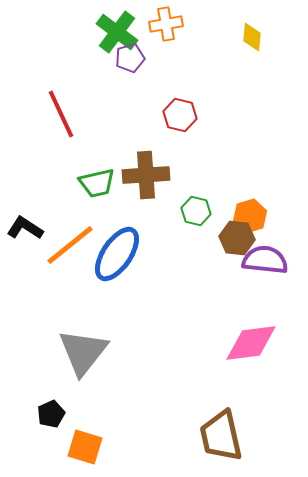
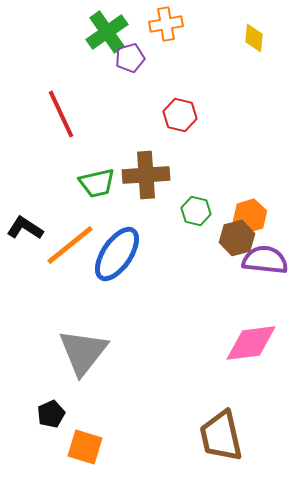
green cross: moved 10 px left; rotated 18 degrees clockwise
yellow diamond: moved 2 px right, 1 px down
brown hexagon: rotated 20 degrees counterclockwise
